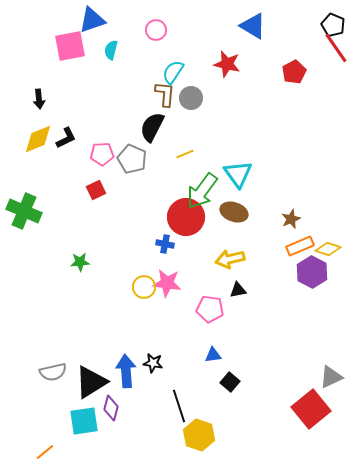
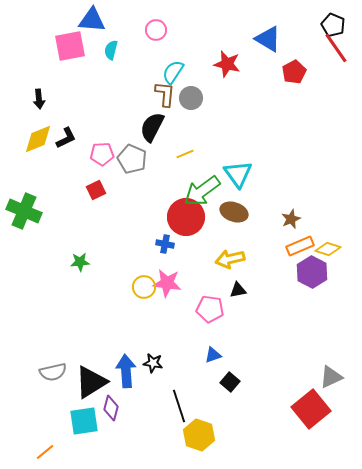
blue triangle at (92, 20): rotated 24 degrees clockwise
blue triangle at (253, 26): moved 15 px right, 13 px down
green arrow at (202, 191): rotated 18 degrees clockwise
blue triangle at (213, 355): rotated 12 degrees counterclockwise
